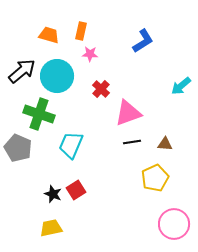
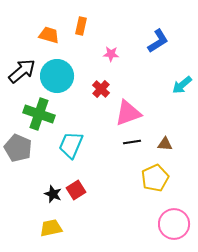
orange rectangle: moved 5 px up
blue L-shape: moved 15 px right
pink star: moved 21 px right
cyan arrow: moved 1 px right, 1 px up
